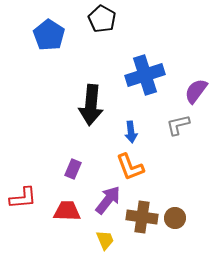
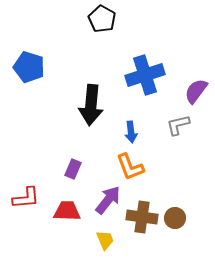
blue pentagon: moved 20 px left, 32 px down; rotated 16 degrees counterclockwise
red L-shape: moved 3 px right
